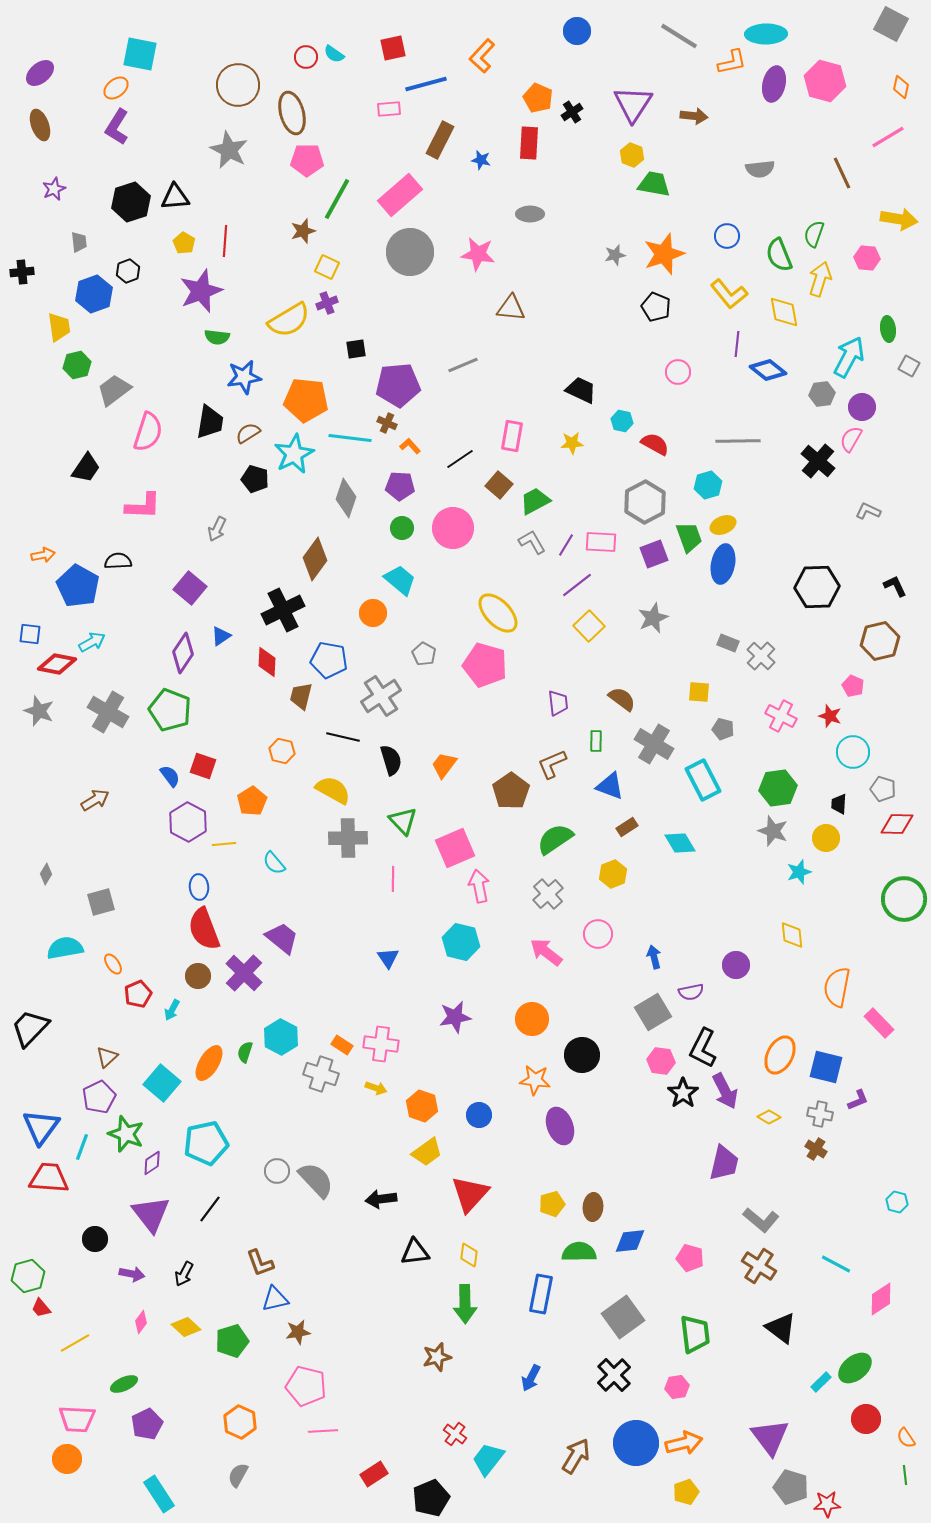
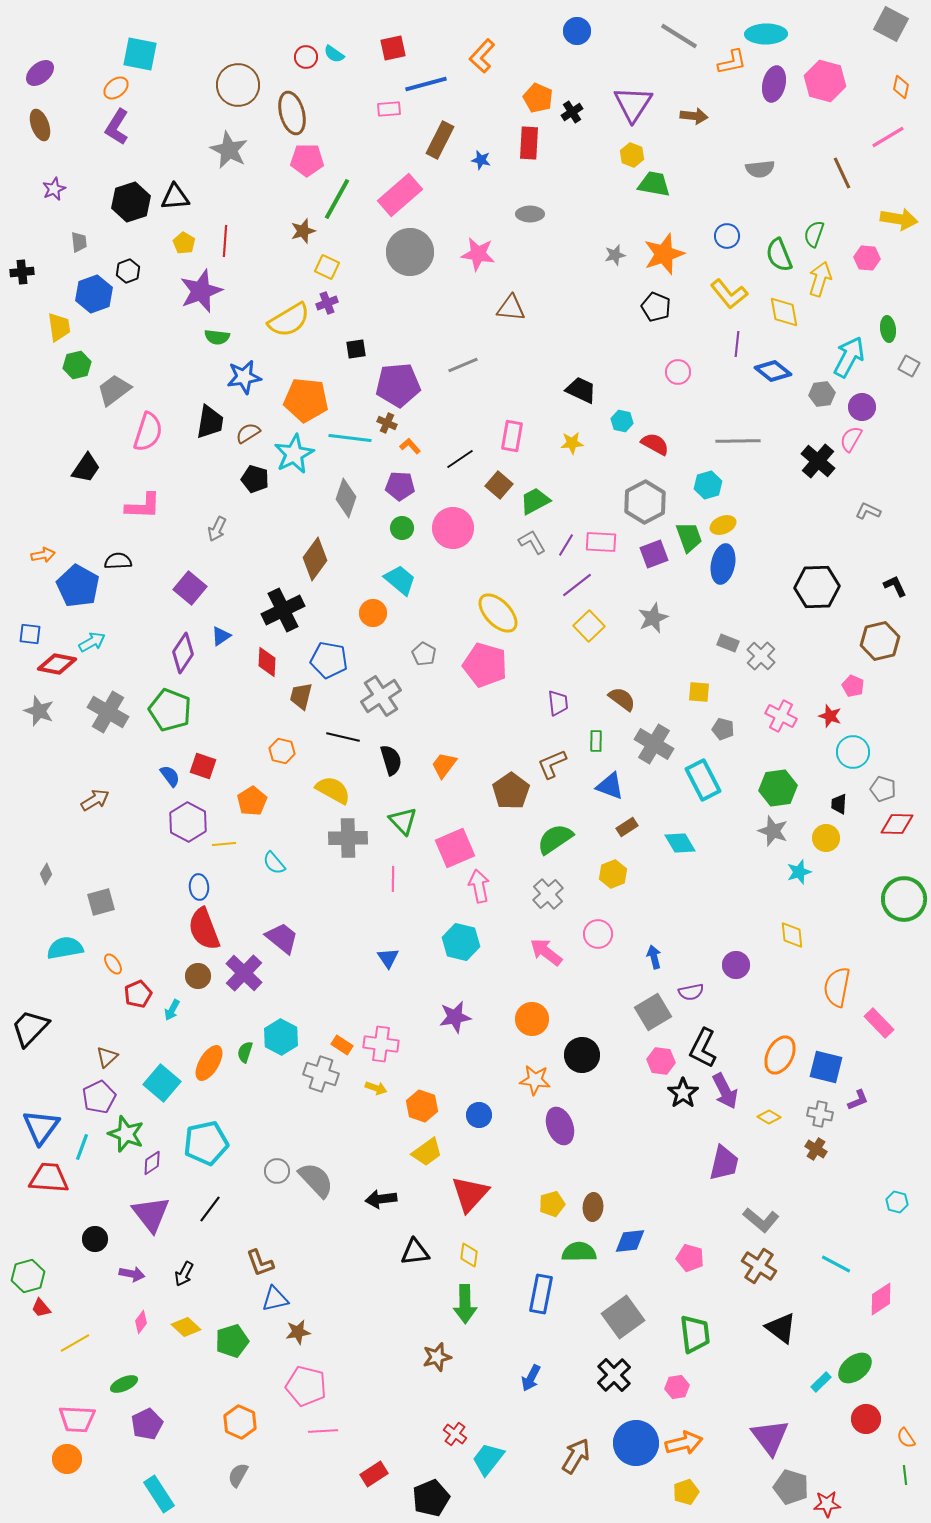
blue diamond at (768, 370): moved 5 px right, 1 px down
